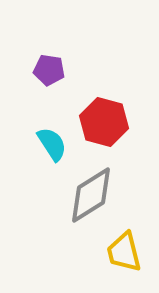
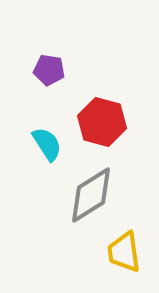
red hexagon: moved 2 px left
cyan semicircle: moved 5 px left
yellow trapezoid: rotated 6 degrees clockwise
